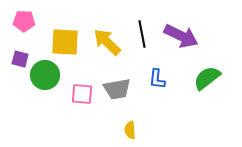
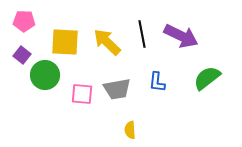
purple square: moved 2 px right, 4 px up; rotated 24 degrees clockwise
blue L-shape: moved 3 px down
